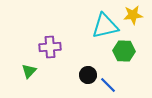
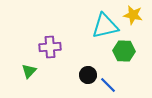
yellow star: rotated 18 degrees clockwise
